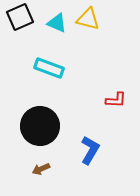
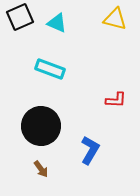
yellow triangle: moved 27 px right
cyan rectangle: moved 1 px right, 1 px down
black circle: moved 1 px right
brown arrow: rotated 102 degrees counterclockwise
